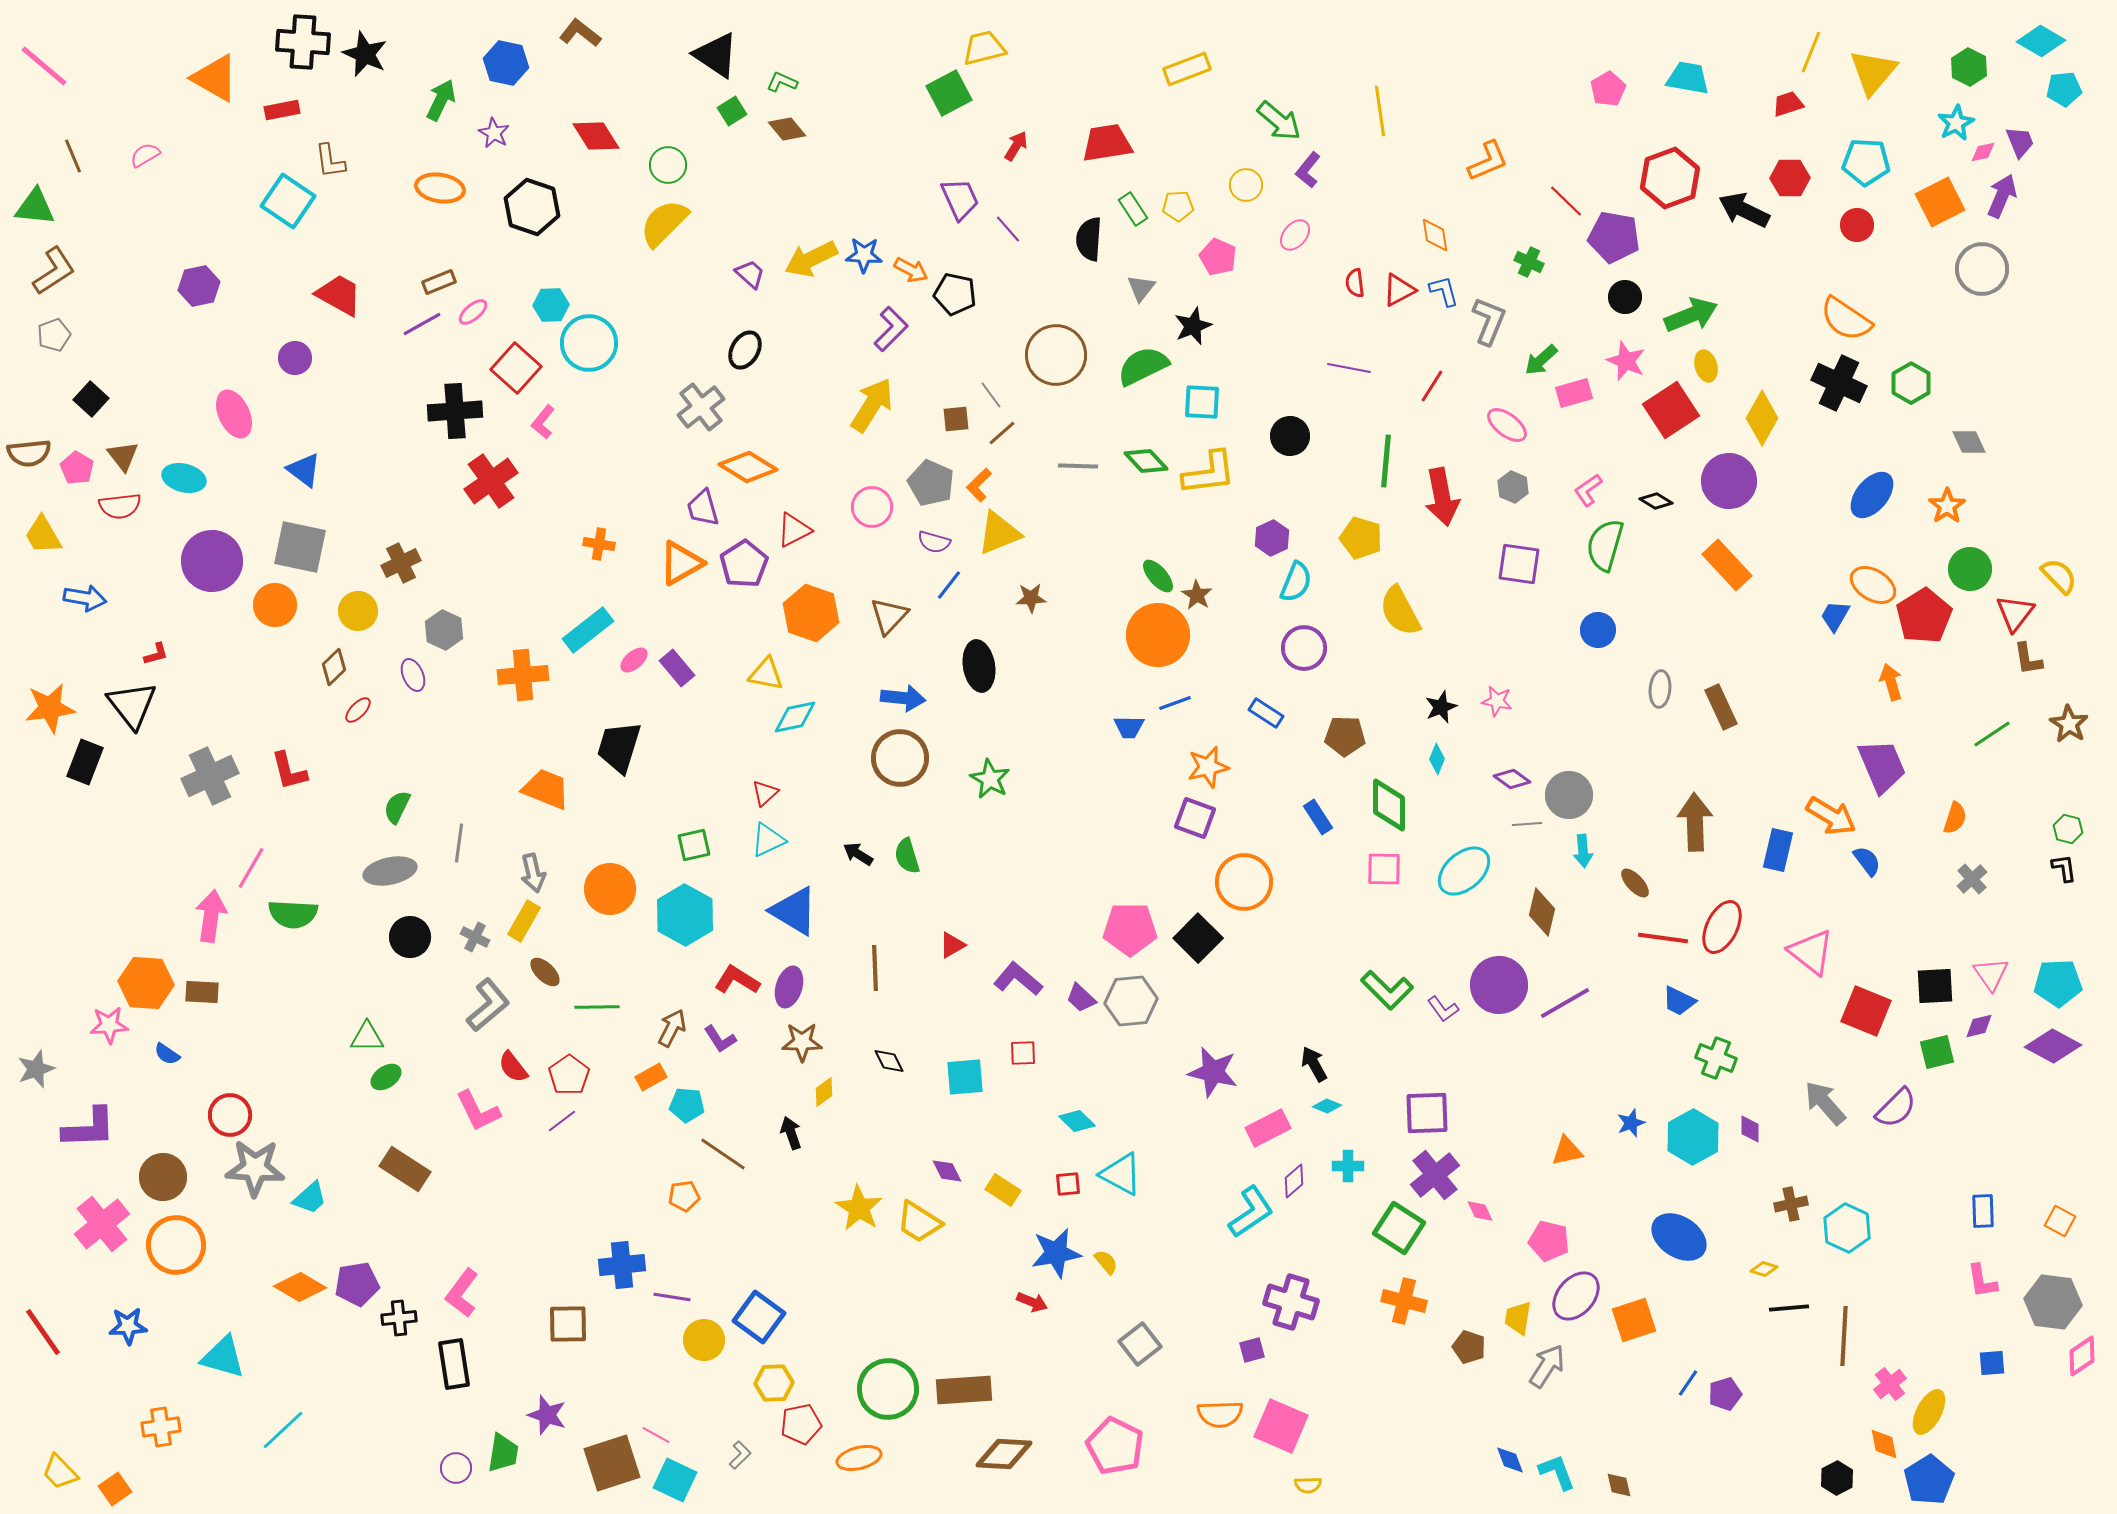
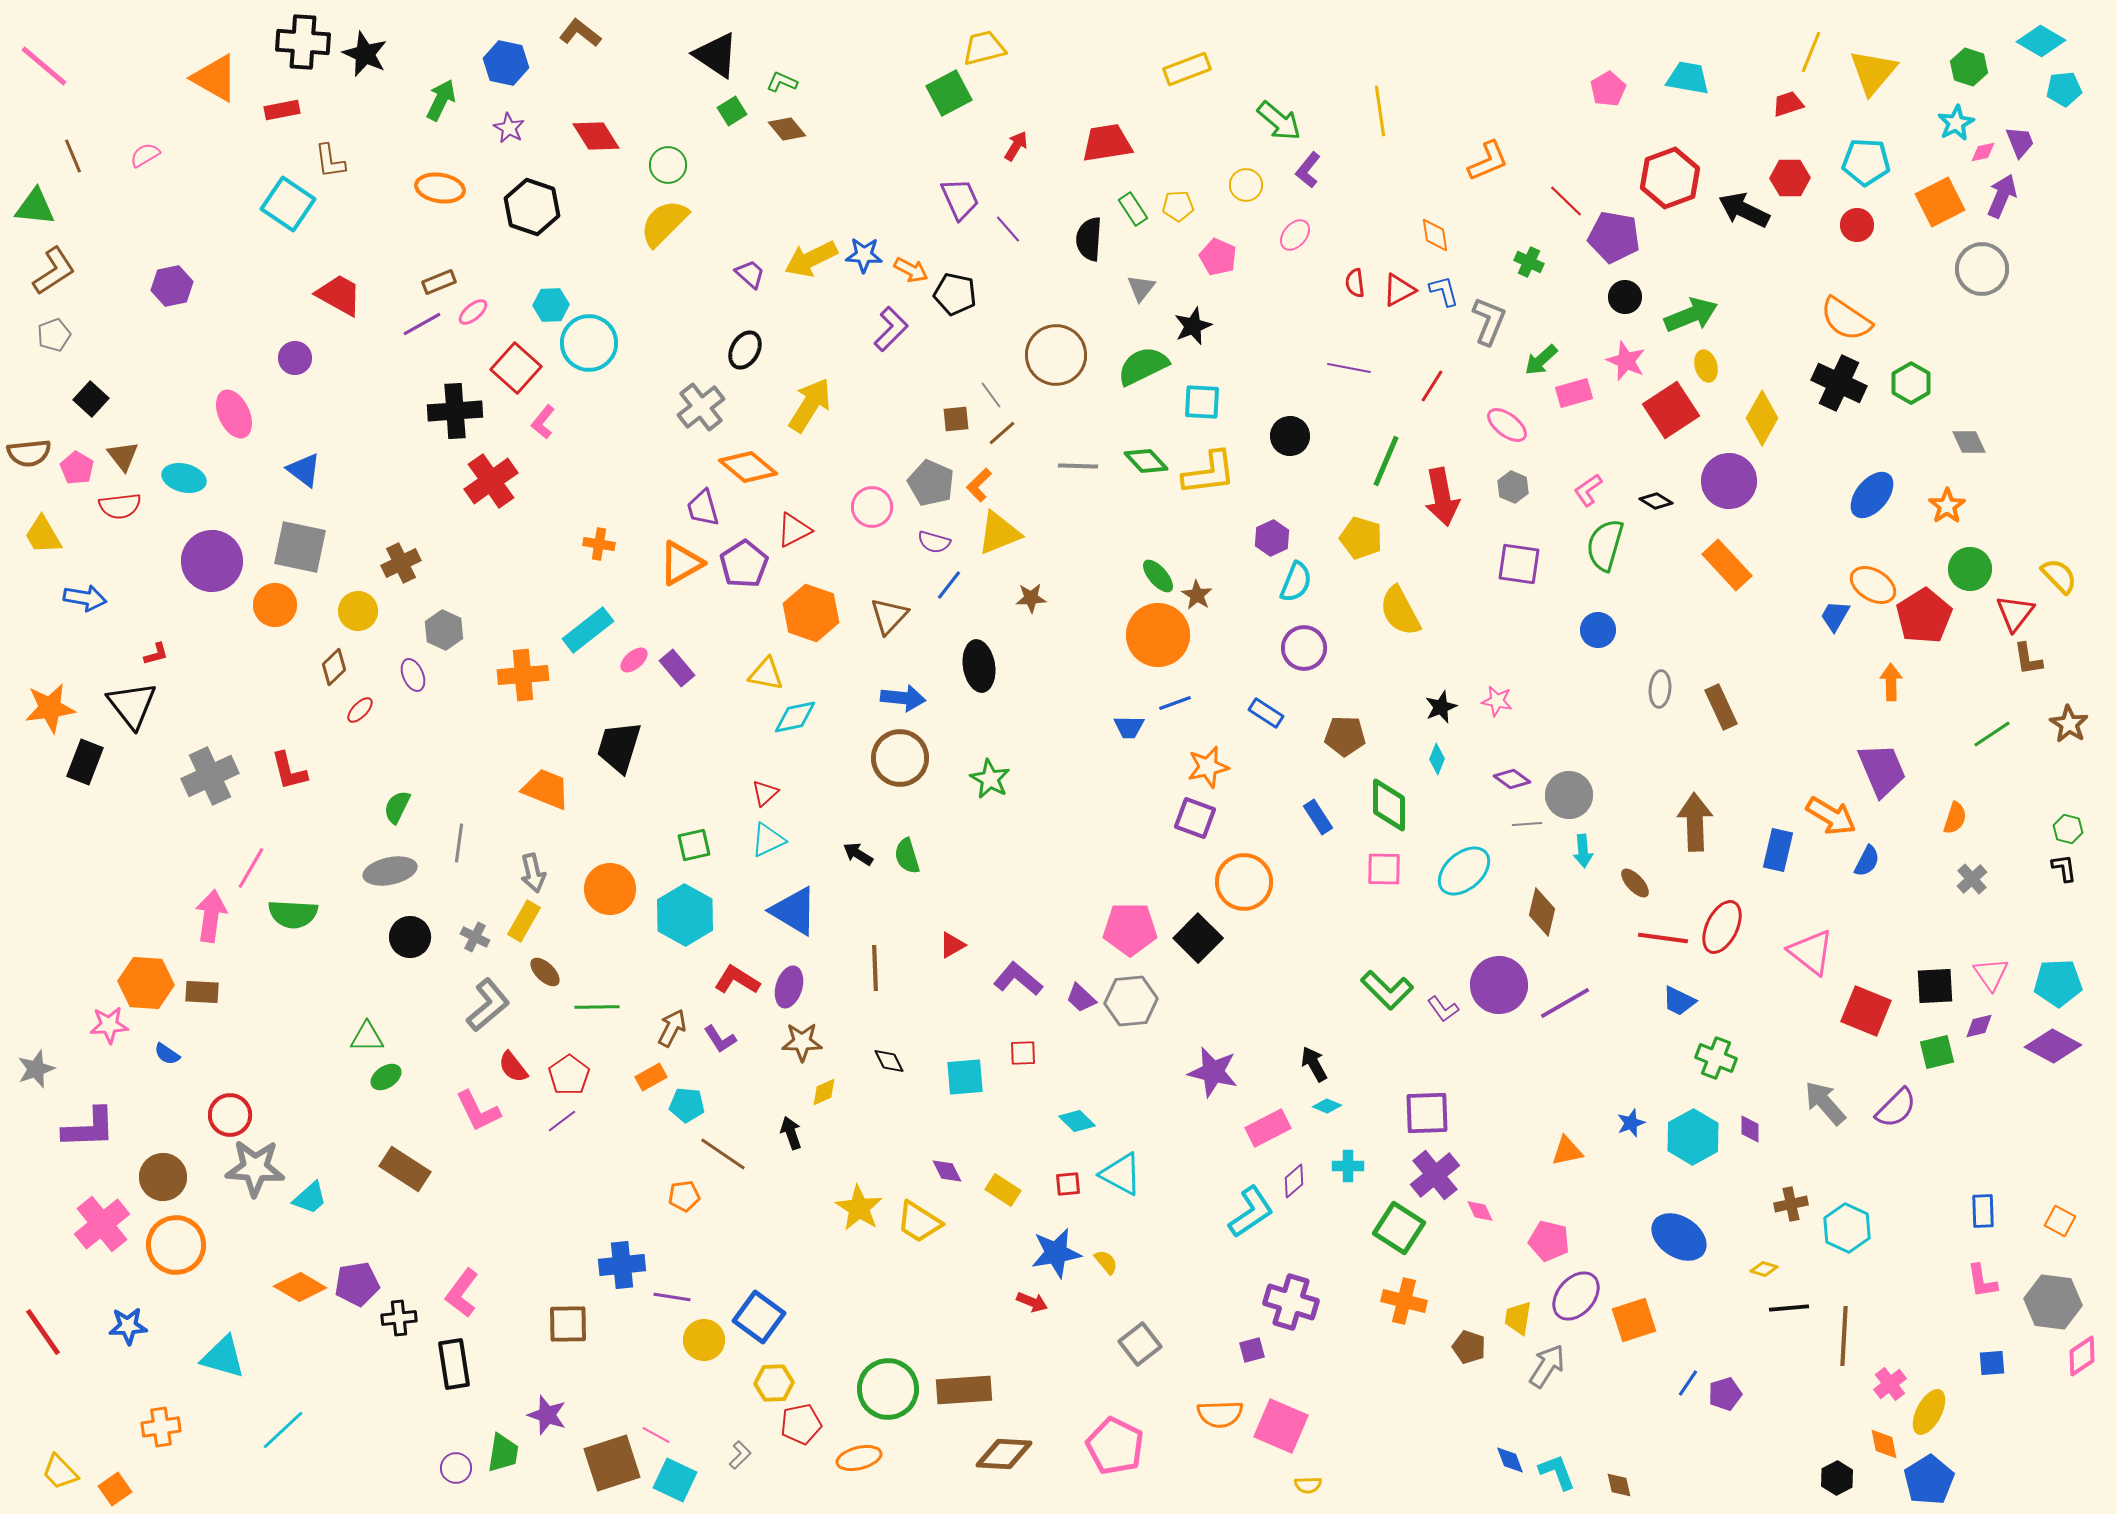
green hexagon at (1969, 67): rotated 9 degrees counterclockwise
purple star at (494, 133): moved 15 px right, 5 px up
cyan square at (288, 201): moved 3 px down
purple hexagon at (199, 286): moved 27 px left
yellow arrow at (872, 405): moved 62 px left
green line at (1386, 461): rotated 18 degrees clockwise
orange diamond at (748, 467): rotated 8 degrees clockwise
orange arrow at (1891, 682): rotated 15 degrees clockwise
red ellipse at (358, 710): moved 2 px right
purple trapezoid at (1882, 766): moved 4 px down
blue semicircle at (1867, 861): rotated 64 degrees clockwise
yellow diamond at (824, 1092): rotated 12 degrees clockwise
